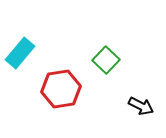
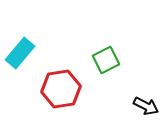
green square: rotated 20 degrees clockwise
black arrow: moved 5 px right
